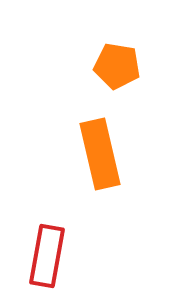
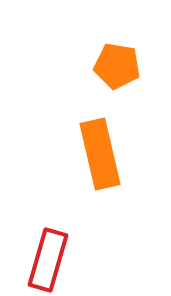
red rectangle: moved 1 px right, 4 px down; rotated 6 degrees clockwise
